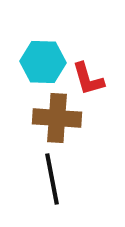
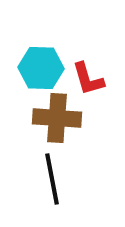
cyan hexagon: moved 2 px left, 6 px down
